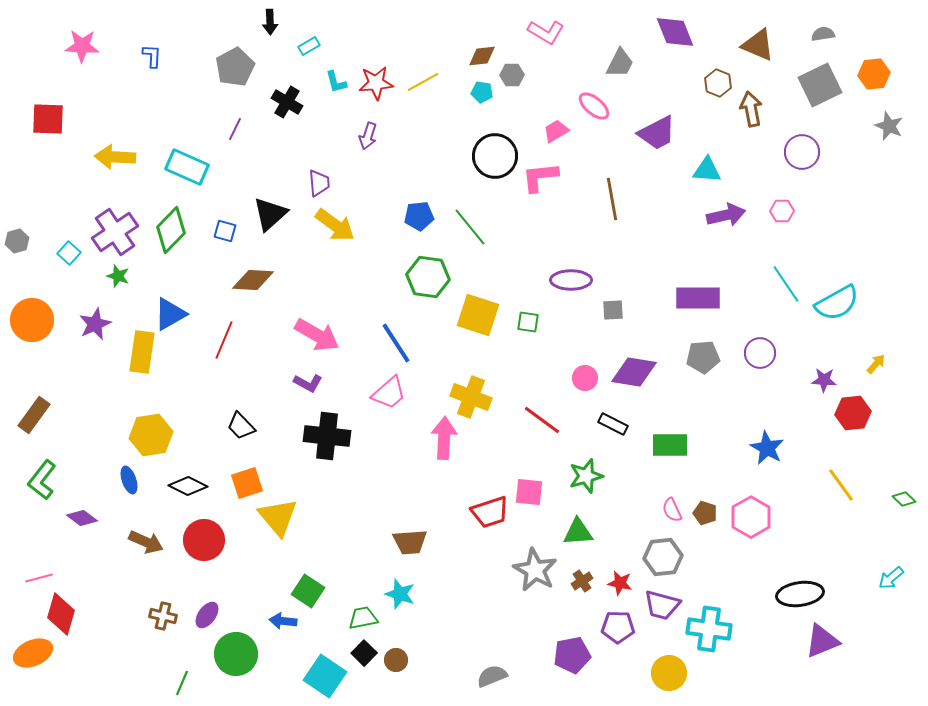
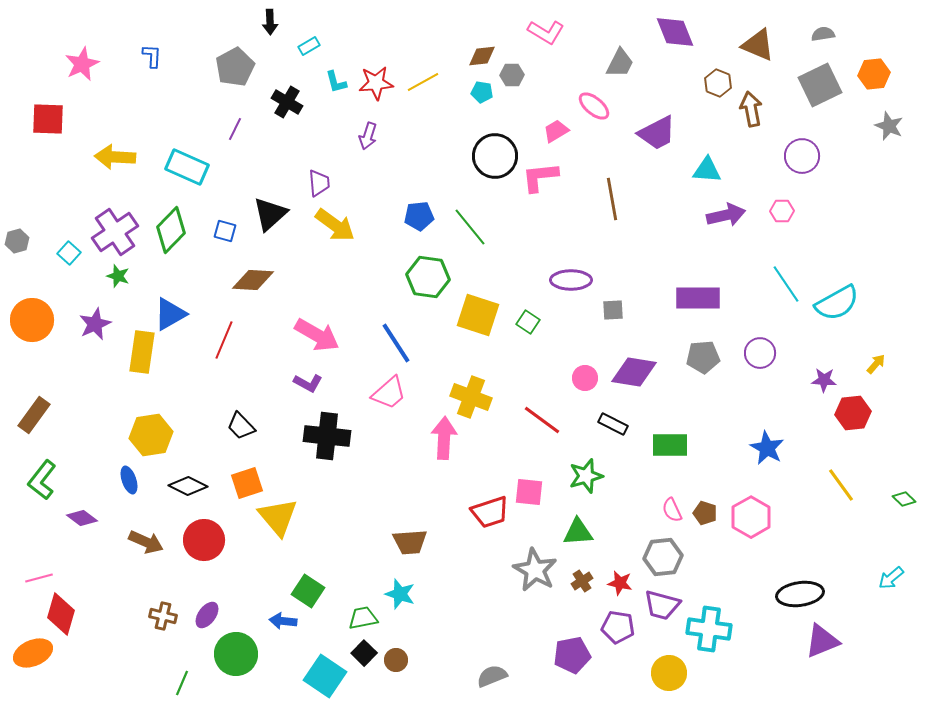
pink star at (82, 46): moved 18 px down; rotated 28 degrees counterclockwise
purple circle at (802, 152): moved 4 px down
green square at (528, 322): rotated 25 degrees clockwise
purple pentagon at (618, 627): rotated 8 degrees clockwise
